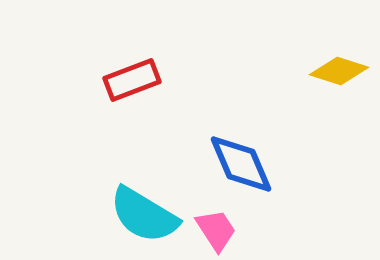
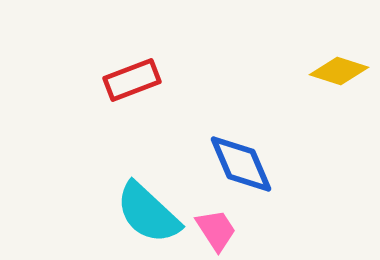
cyan semicircle: moved 4 px right, 2 px up; rotated 12 degrees clockwise
